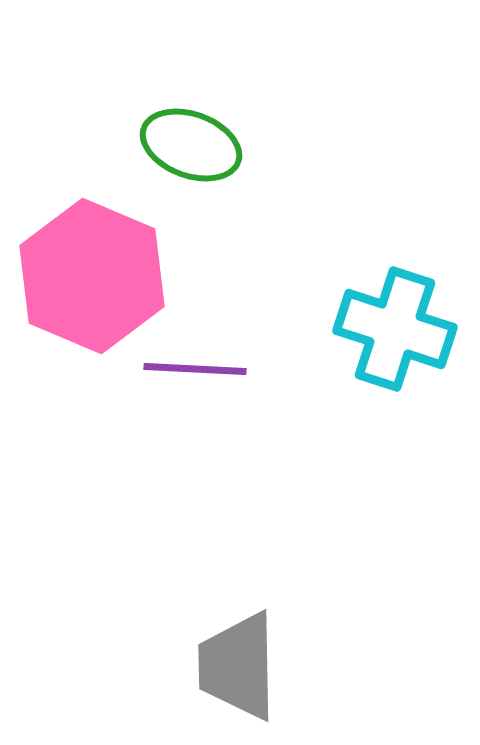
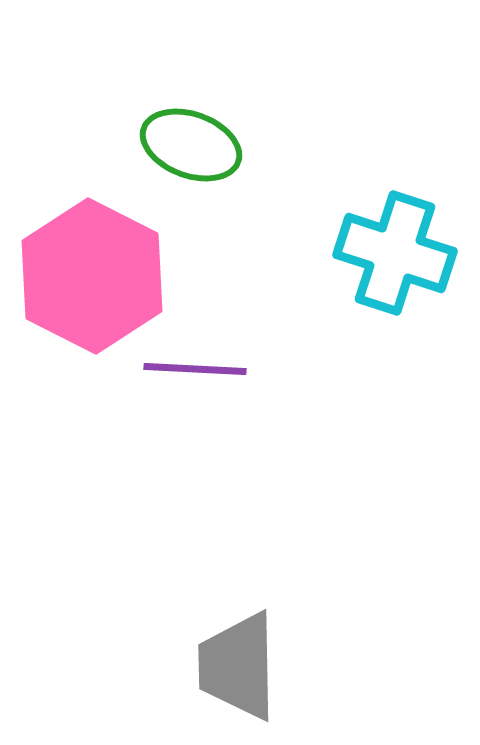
pink hexagon: rotated 4 degrees clockwise
cyan cross: moved 76 px up
